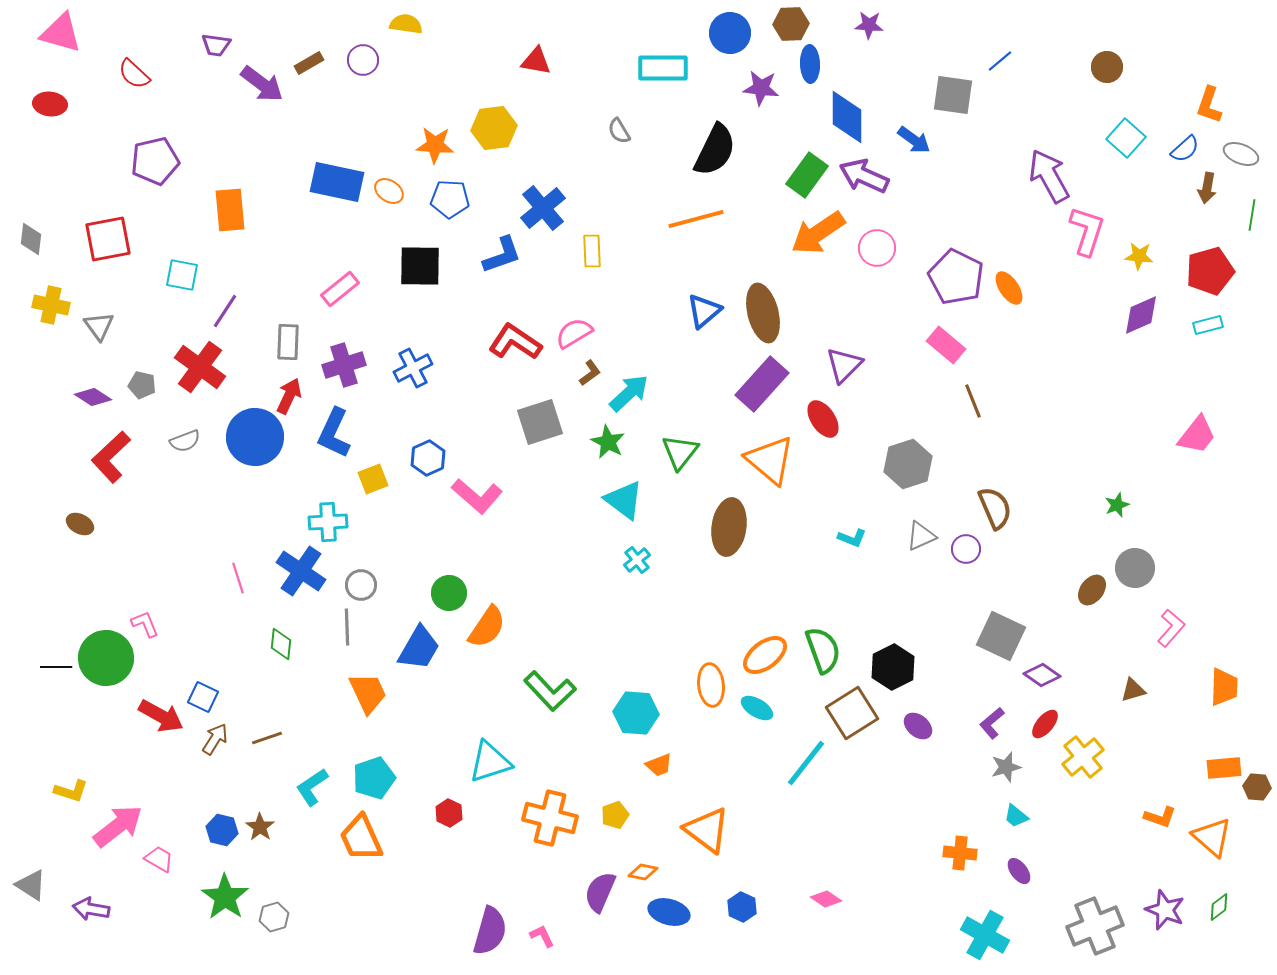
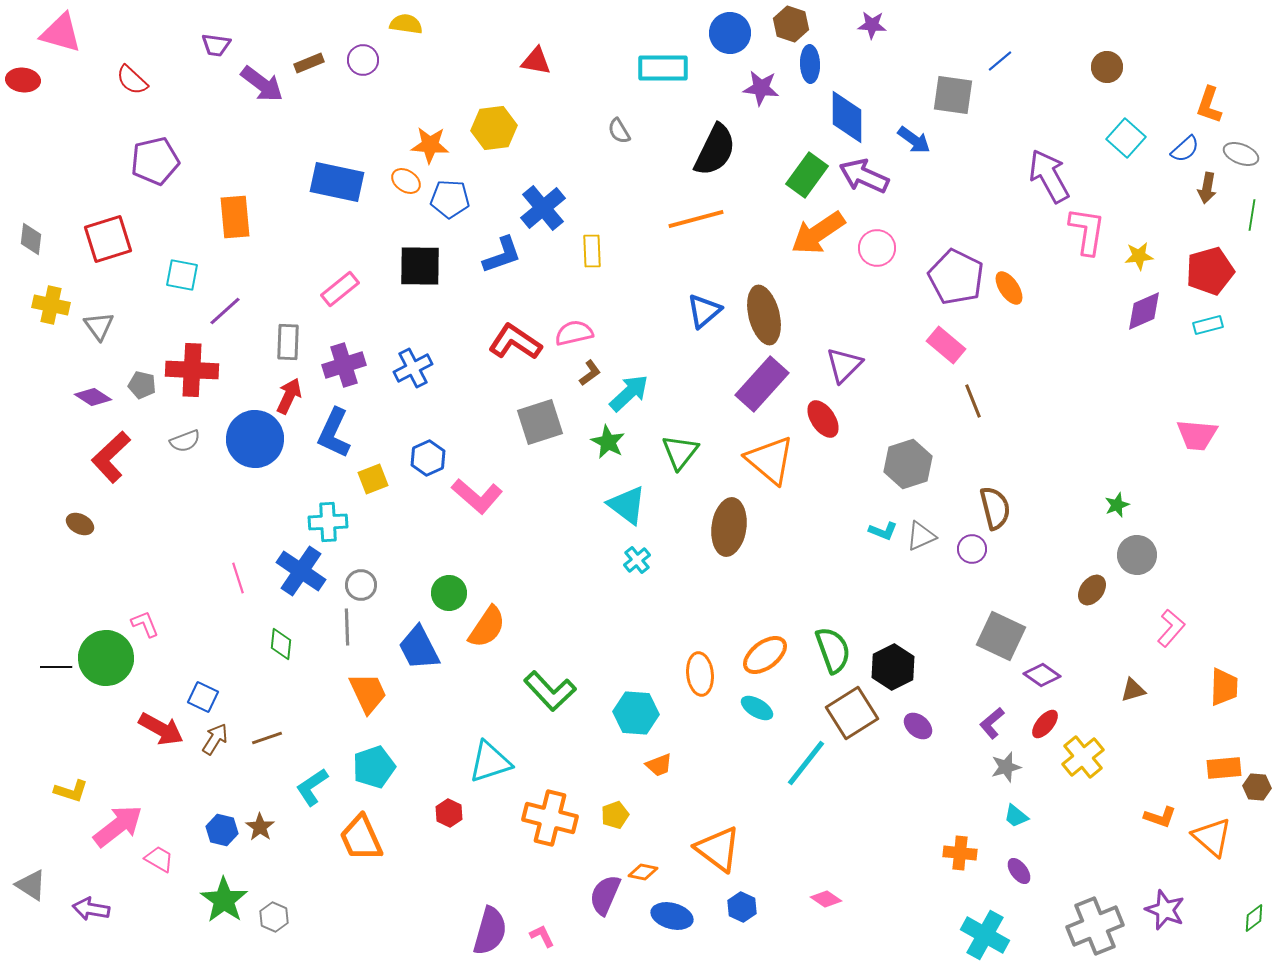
brown hexagon at (791, 24): rotated 20 degrees clockwise
purple star at (869, 25): moved 3 px right
brown rectangle at (309, 63): rotated 8 degrees clockwise
red semicircle at (134, 74): moved 2 px left, 6 px down
red ellipse at (50, 104): moved 27 px left, 24 px up
orange star at (435, 145): moved 5 px left
orange ellipse at (389, 191): moved 17 px right, 10 px up
orange rectangle at (230, 210): moved 5 px right, 7 px down
pink L-shape at (1087, 231): rotated 9 degrees counterclockwise
red square at (108, 239): rotated 6 degrees counterclockwise
yellow star at (1139, 256): rotated 12 degrees counterclockwise
purple line at (225, 311): rotated 15 degrees clockwise
brown ellipse at (763, 313): moved 1 px right, 2 px down
purple diamond at (1141, 315): moved 3 px right, 4 px up
pink semicircle at (574, 333): rotated 18 degrees clockwise
red cross at (200, 367): moved 8 px left, 3 px down; rotated 33 degrees counterclockwise
pink trapezoid at (1197, 435): rotated 57 degrees clockwise
blue circle at (255, 437): moved 2 px down
cyan triangle at (624, 500): moved 3 px right, 5 px down
brown semicircle at (995, 508): rotated 9 degrees clockwise
cyan L-shape at (852, 538): moved 31 px right, 7 px up
purple circle at (966, 549): moved 6 px right
gray circle at (1135, 568): moved 2 px right, 13 px up
blue trapezoid at (419, 648): rotated 123 degrees clockwise
green semicircle at (823, 650): moved 10 px right
orange ellipse at (711, 685): moved 11 px left, 11 px up
red arrow at (161, 716): moved 13 px down
cyan pentagon at (374, 778): moved 11 px up
orange triangle at (707, 830): moved 11 px right, 19 px down
purple semicircle at (600, 892): moved 5 px right, 3 px down
green star at (225, 897): moved 1 px left, 3 px down
green diamond at (1219, 907): moved 35 px right, 11 px down
blue ellipse at (669, 912): moved 3 px right, 4 px down
gray hexagon at (274, 917): rotated 20 degrees counterclockwise
